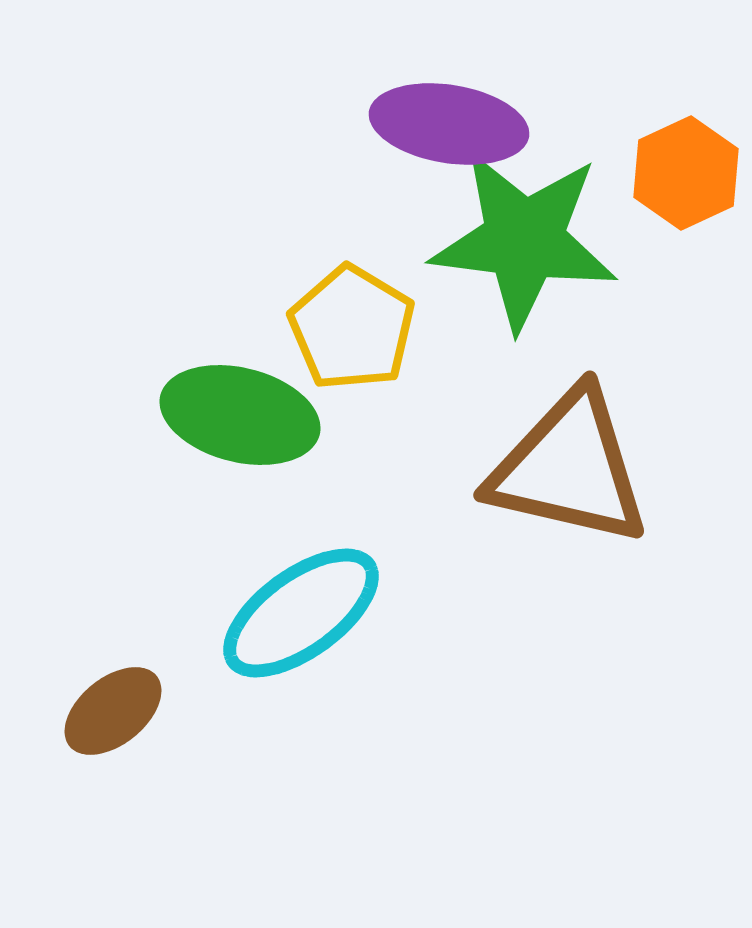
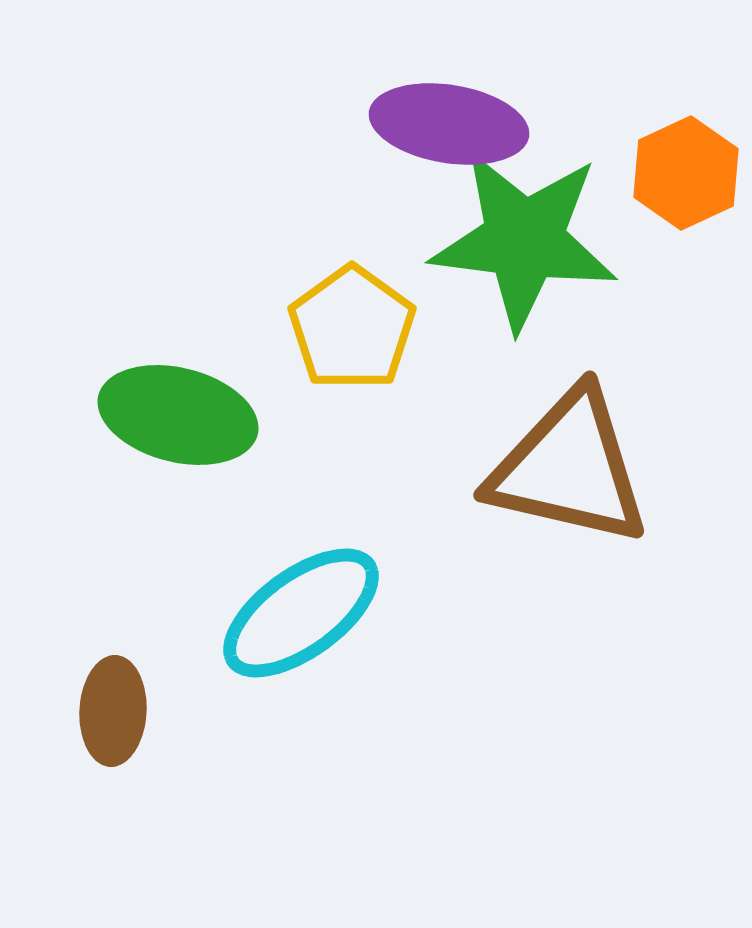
yellow pentagon: rotated 5 degrees clockwise
green ellipse: moved 62 px left
brown ellipse: rotated 48 degrees counterclockwise
